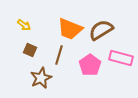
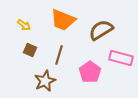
orange trapezoid: moved 7 px left, 9 px up
pink pentagon: moved 7 px down
brown star: moved 4 px right, 3 px down
